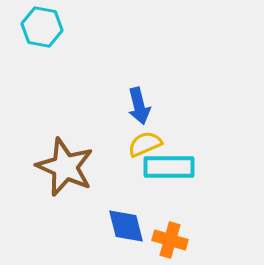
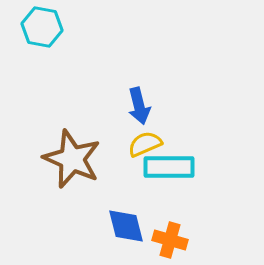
brown star: moved 7 px right, 8 px up
